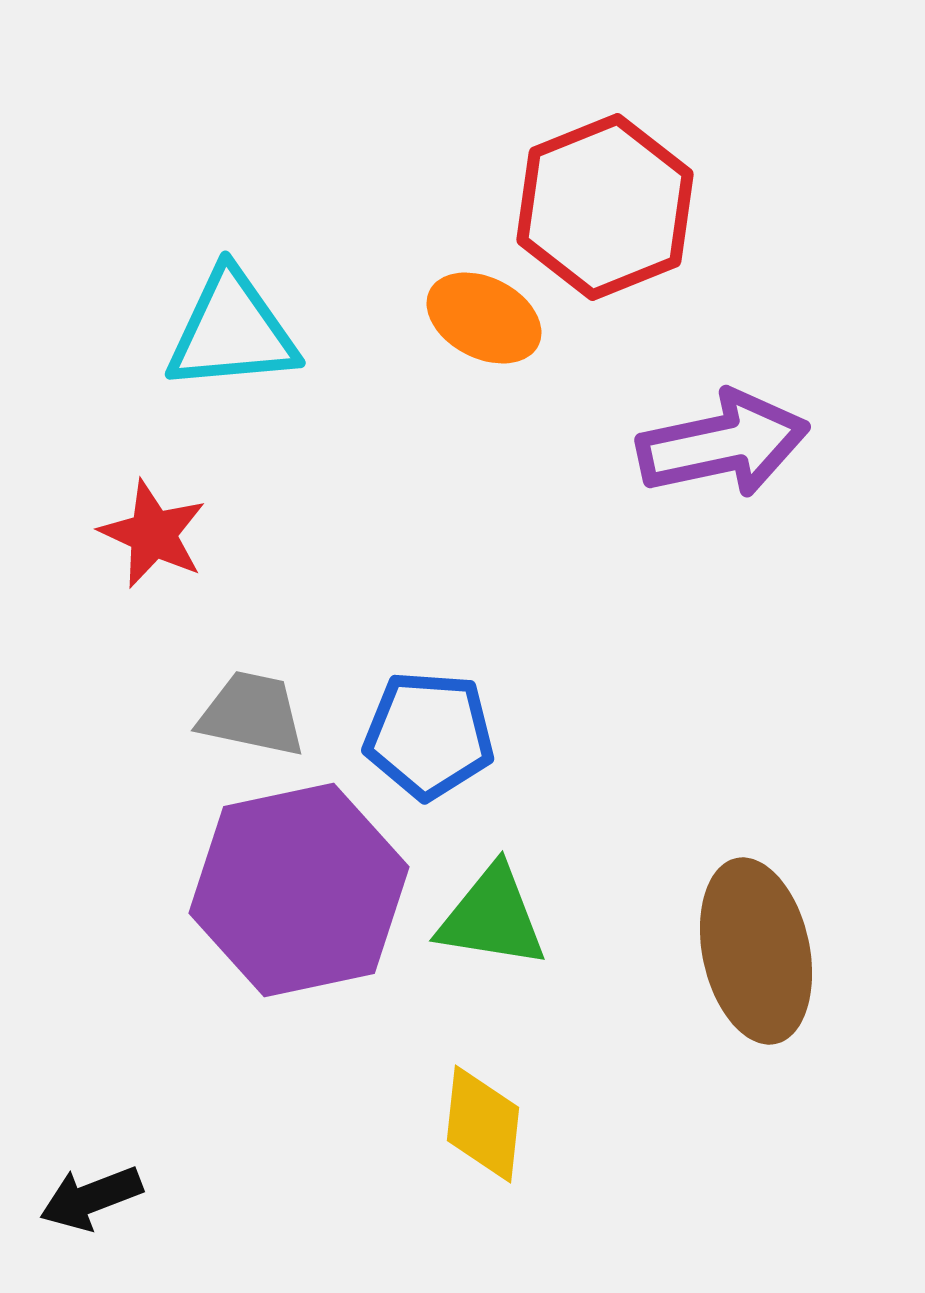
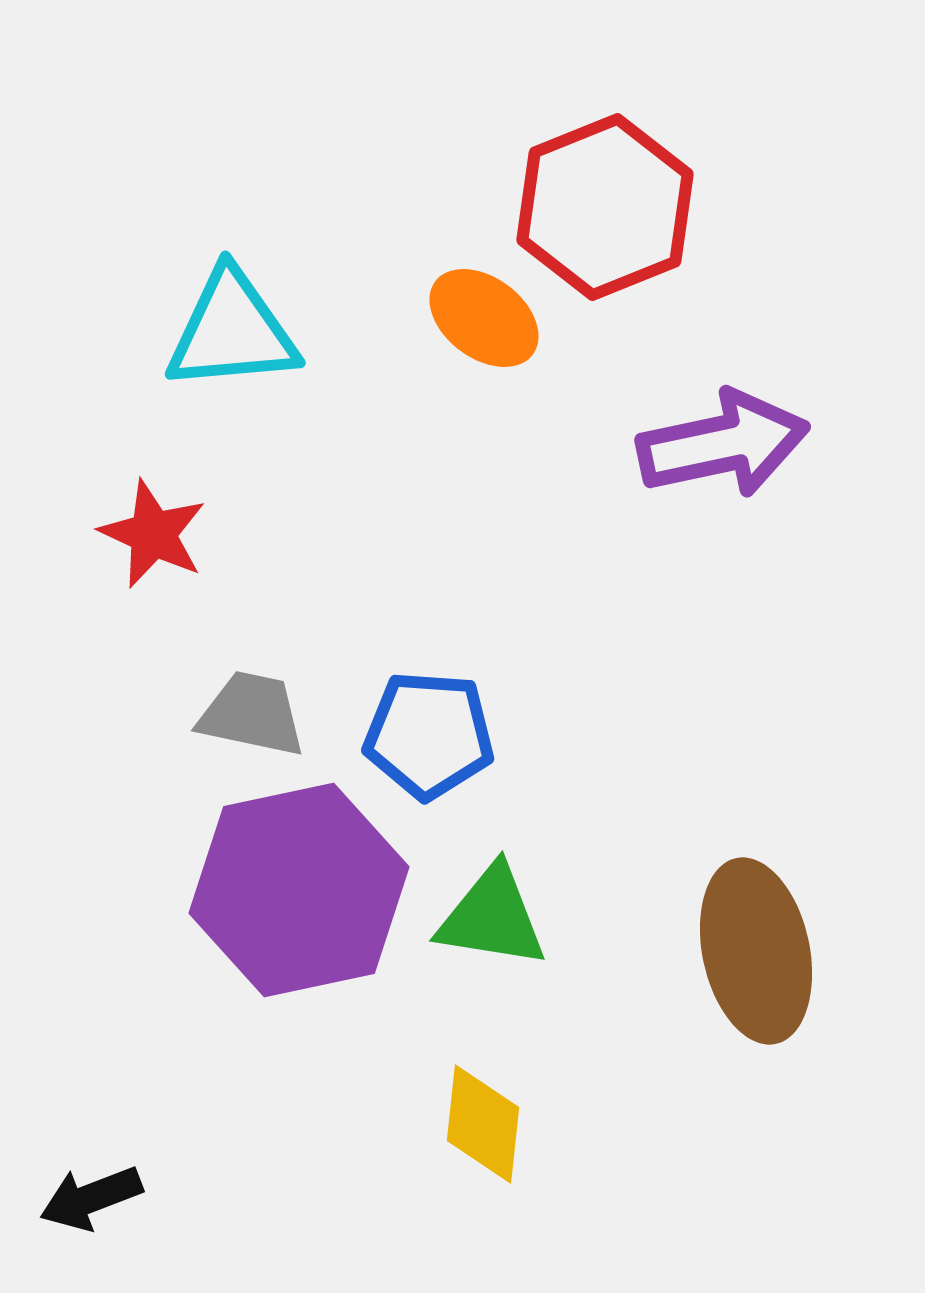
orange ellipse: rotated 10 degrees clockwise
